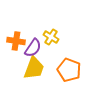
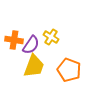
orange cross: moved 2 px left, 1 px up
purple semicircle: moved 2 px left, 3 px up
yellow trapezoid: moved 2 px up
